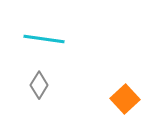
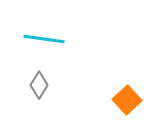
orange square: moved 2 px right, 1 px down
